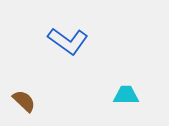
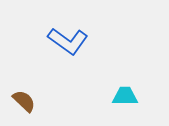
cyan trapezoid: moved 1 px left, 1 px down
